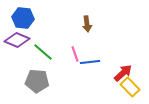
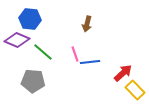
blue hexagon: moved 7 px right, 1 px down
brown arrow: rotated 21 degrees clockwise
gray pentagon: moved 4 px left
yellow rectangle: moved 5 px right, 3 px down
